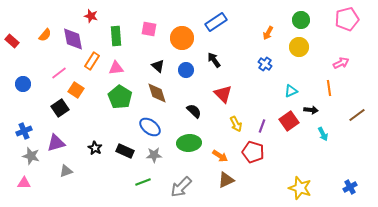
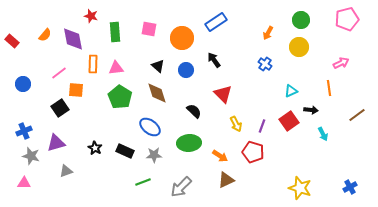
green rectangle at (116, 36): moved 1 px left, 4 px up
orange rectangle at (92, 61): moved 1 px right, 3 px down; rotated 30 degrees counterclockwise
orange square at (76, 90): rotated 28 degrees counterclockwise
